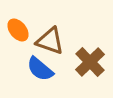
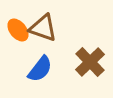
brown triangle: moved 7 px left, 13 px up
blue semicircle: rotated 92 degrees counterclockwise
